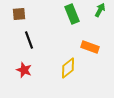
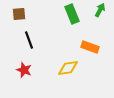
yellow diamond: rotated 30 degrees clockwise
